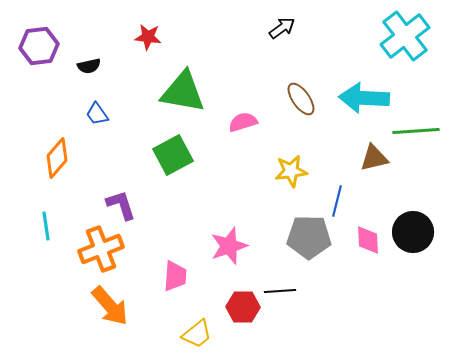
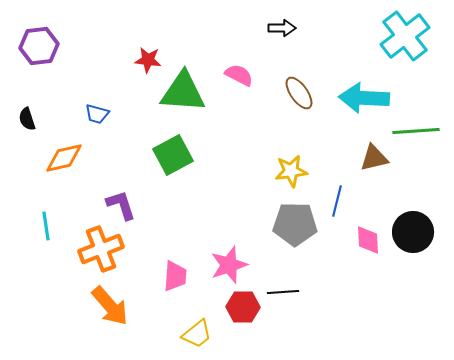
black arrow: rotated 36 degrees clockwise
red star: moved 23 px down
black semicircle: moved 62 px left, 53 px down; rotated 85 degrees clockwise
green triangle: rotated 6 degrees counterclockwise
brown ellipse: moved 2 px left, 6 px up
blue trapezoid: rotated 40 degrees counterclockwise
pink semicircle: moved 4 px left, 47 px up; rotated 44 degrees clockwise
orange diamond: moved 7 px right; rotated 36 degrees clockwise
gray pentagon: moved 14 px left, 13 px up
pink star: moved 19 px down
black line: moved 3 px right, 1 px down
